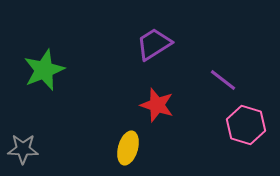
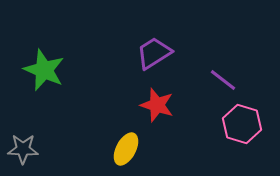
purple trapezoid: moved 9 px down
green star: rotated 27 degrees counterclockwise
pink hexagon: moved 4 px left, 1 px up
yellow ellipse: moved 2 px left, 1 px down; rotated 12 degrees clockwise
